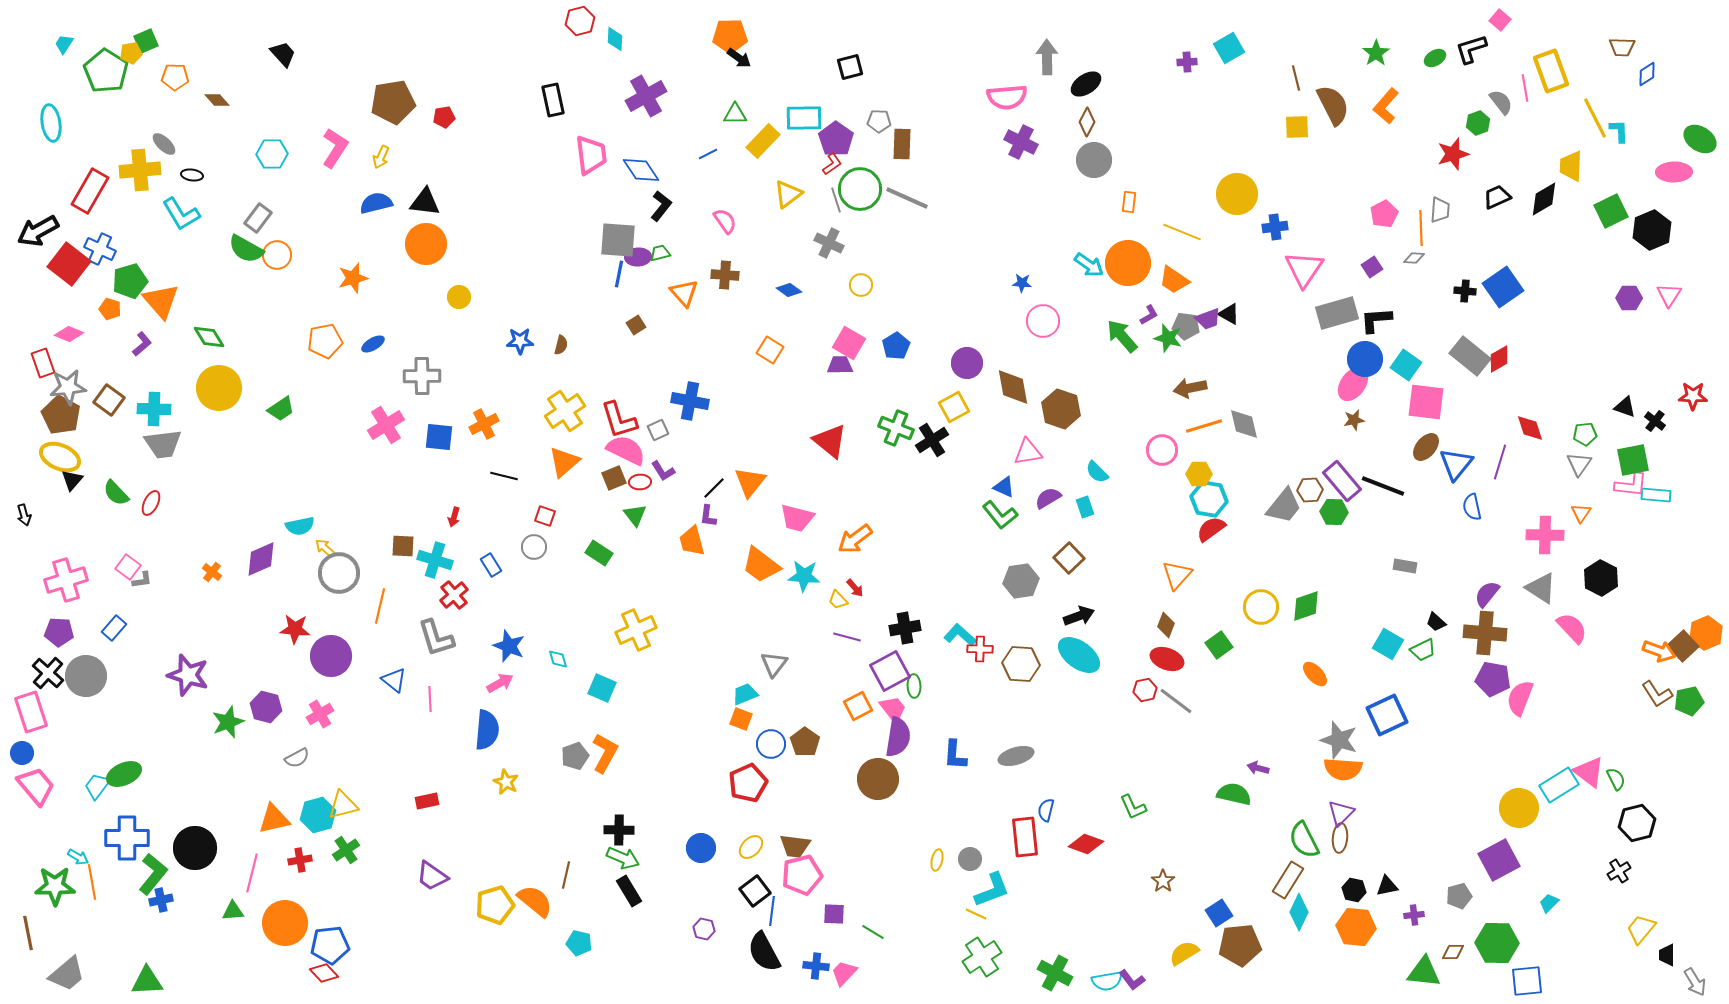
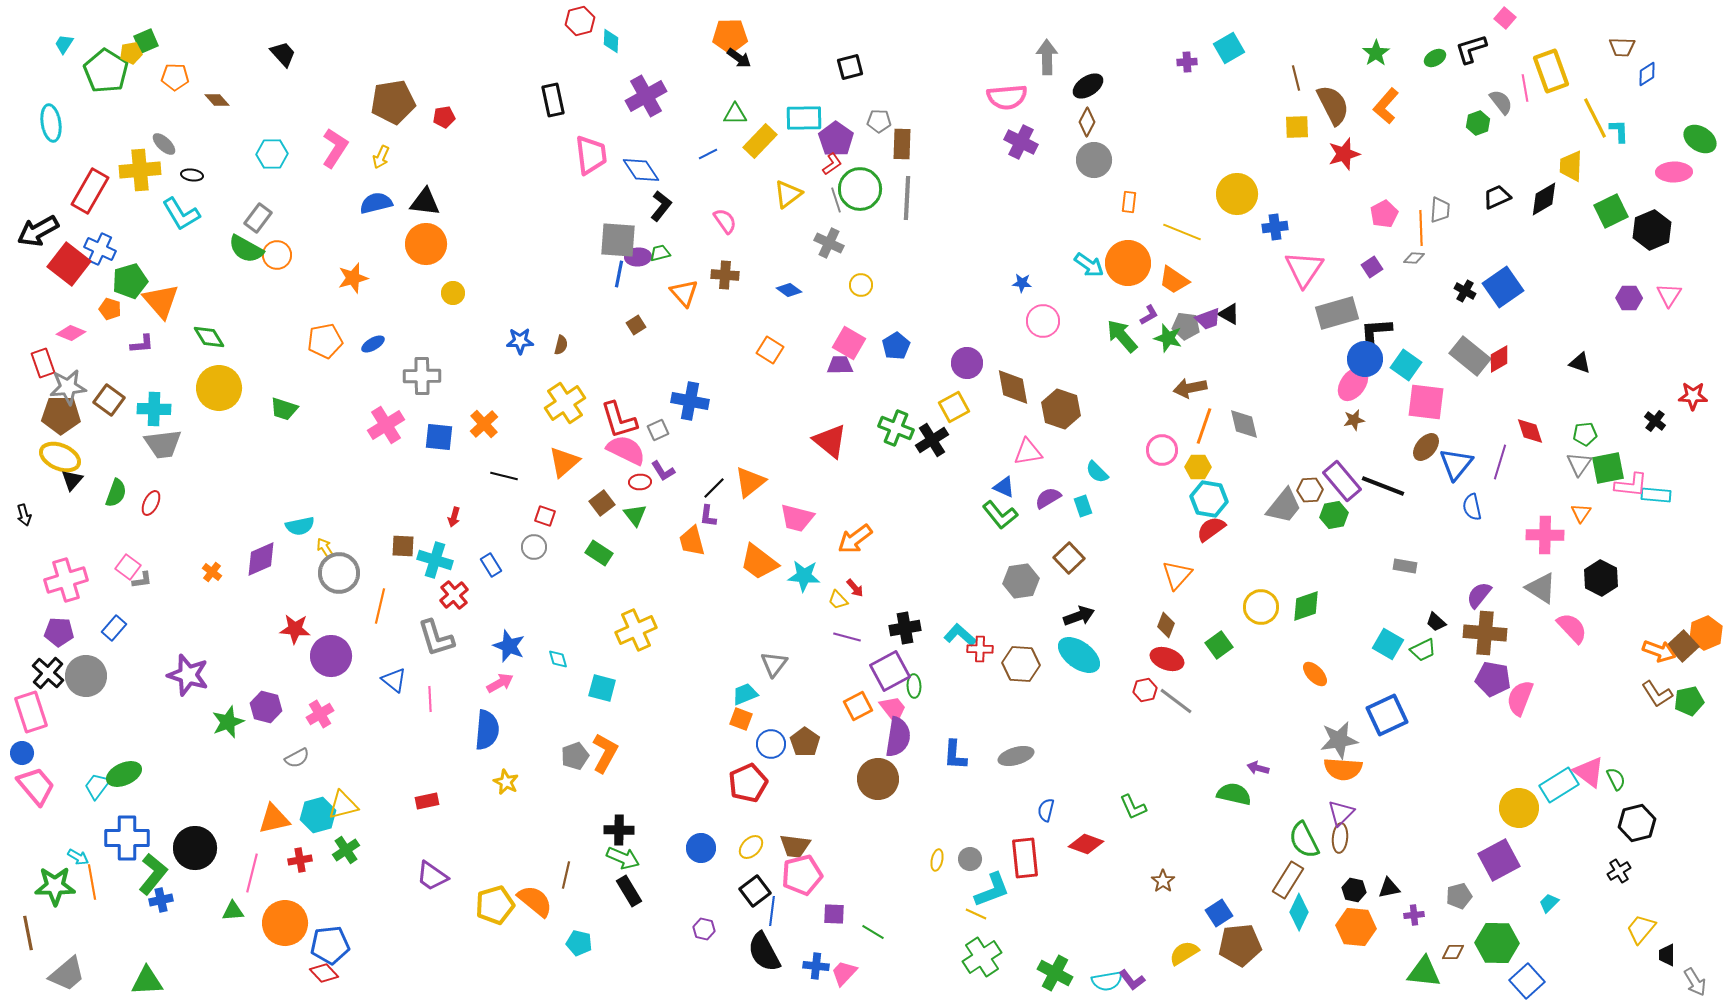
pink square at (1500, 20): moved 5 px right, 2 px up
cyan diamond at (615, 39): moved 4 px left, 2 px down
black ellipse at (1086, 84): moved 2 px right, 2 px down
yellow rectangle at (763, 141): moved 3 px left
red star at (1453, 154): moved 109 px left
gray line at (907, 198): rotated 69 degrees clockwise
black cross at (1465, 291): rotated 25 degrees clockwise
yellow circle at (459, 297): moved 6 px left, 4 px up
black L-shape at (1376, 320): moved 11 px down
pink diamond at (69, 334): moved 2 px right, 1 px up
purple L-shape at (142, 344): rotated 35 degrees clockwise
black triangle at (1625, 407): moved 45 px left, 44 px up
green trapezoid at (281, 409): moved 3 px right; rotated 52 degrees clockwise
yellow cross at (565, 411): moved 8 px up
brown pentagon at (61, 415): rotated 27 degrees counterclockwise
orange cross at (484, 424): rotated 16 degrees counterclockwise
orange line at (1204, 426): rotated 54 degrees counterclockwise
red diamond at (1530, 428): moved 3 px down
green square at (1633, 460): moved 25 px left, 8 px down
yellow hexagon at (1199, 474): moved 1 px left, 7 px up
brown square at (614, 478): moved 12 px left, 25 px down; rotated 15 degrees counterclockwise
orange triangle at (750, 482): rotated 12 degrees clockwise
green semicircle at (116, 493): rotated 116 degrees counterclockwise
cyan rectangle at (1085, 507): moved 2 px left, 1 px up
green hexagon at (1334, 512): moved 3 px down; rotated 12 degrees counterclockwise
yellow arrow at (325, 548): rotated 15 degrees clockwise
orange trapezoid at (761, 565): moved 2 px left, 3 px up
purple semicircle at (1487, 594): moved 8 px left, 1 px down
cyan square at (602, 688): rotated 8 degrees counterclockwise
gray star at (1339, 740): rotated 27 degrees counterclockwise
red rectangle at (1025, 837): moved 21 px down
black triangle at (1387, 886): moved 2 px right, 2 px down
blue square at (1527, 981): rotated 36 degrees counterclockwise
